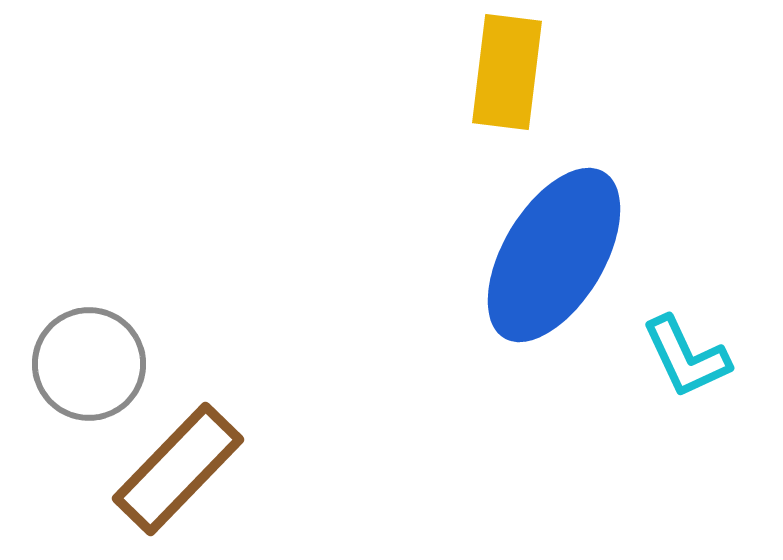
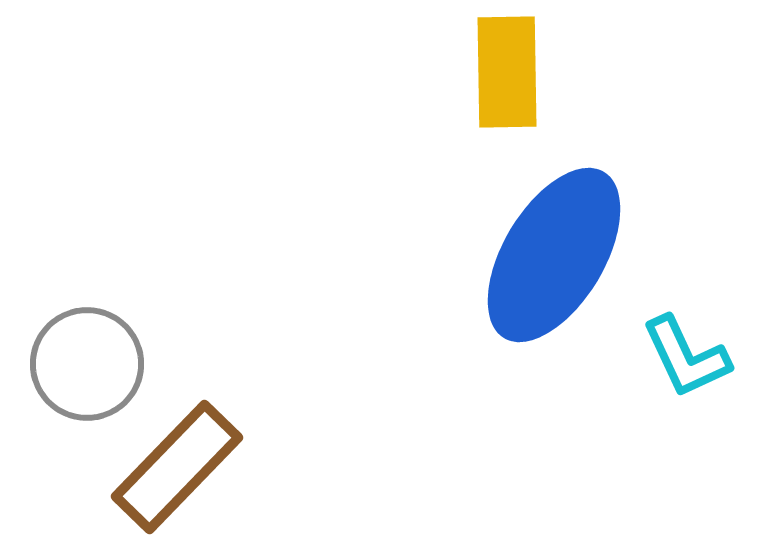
yellow rectangle: rotated 8 degrees counterclockwise
gray circle: moved 2 px left
brown rectangle: moved 1 px left, 2 px up
